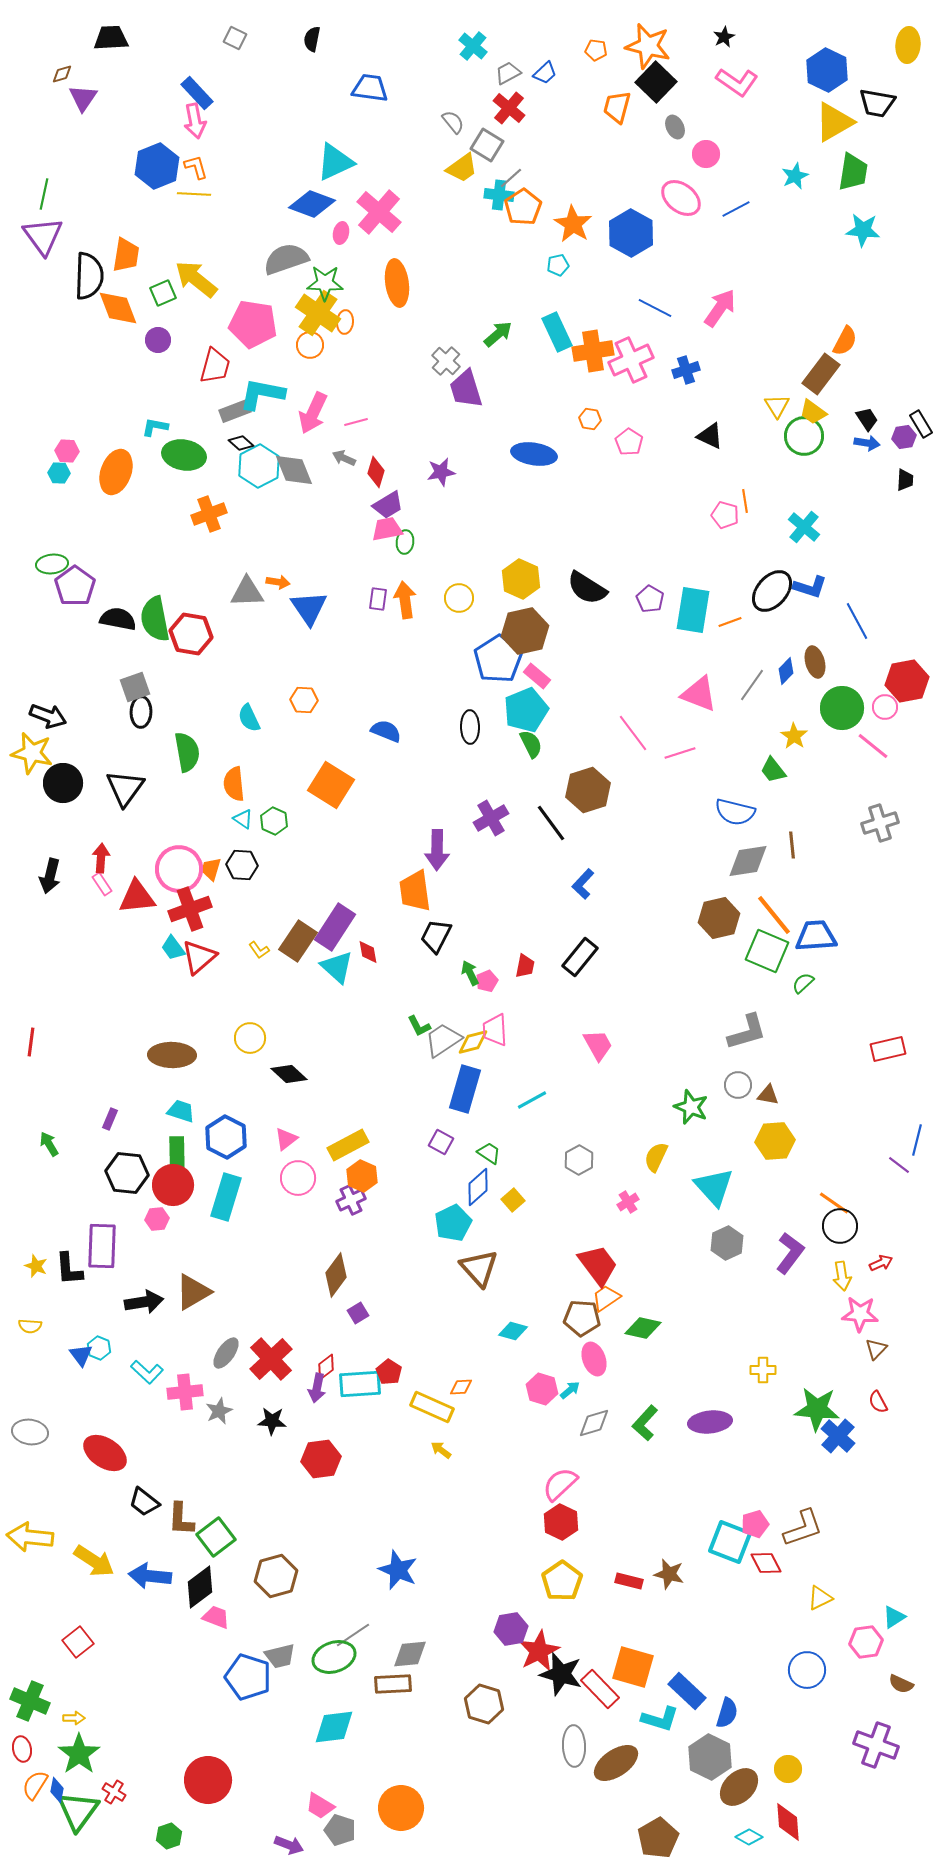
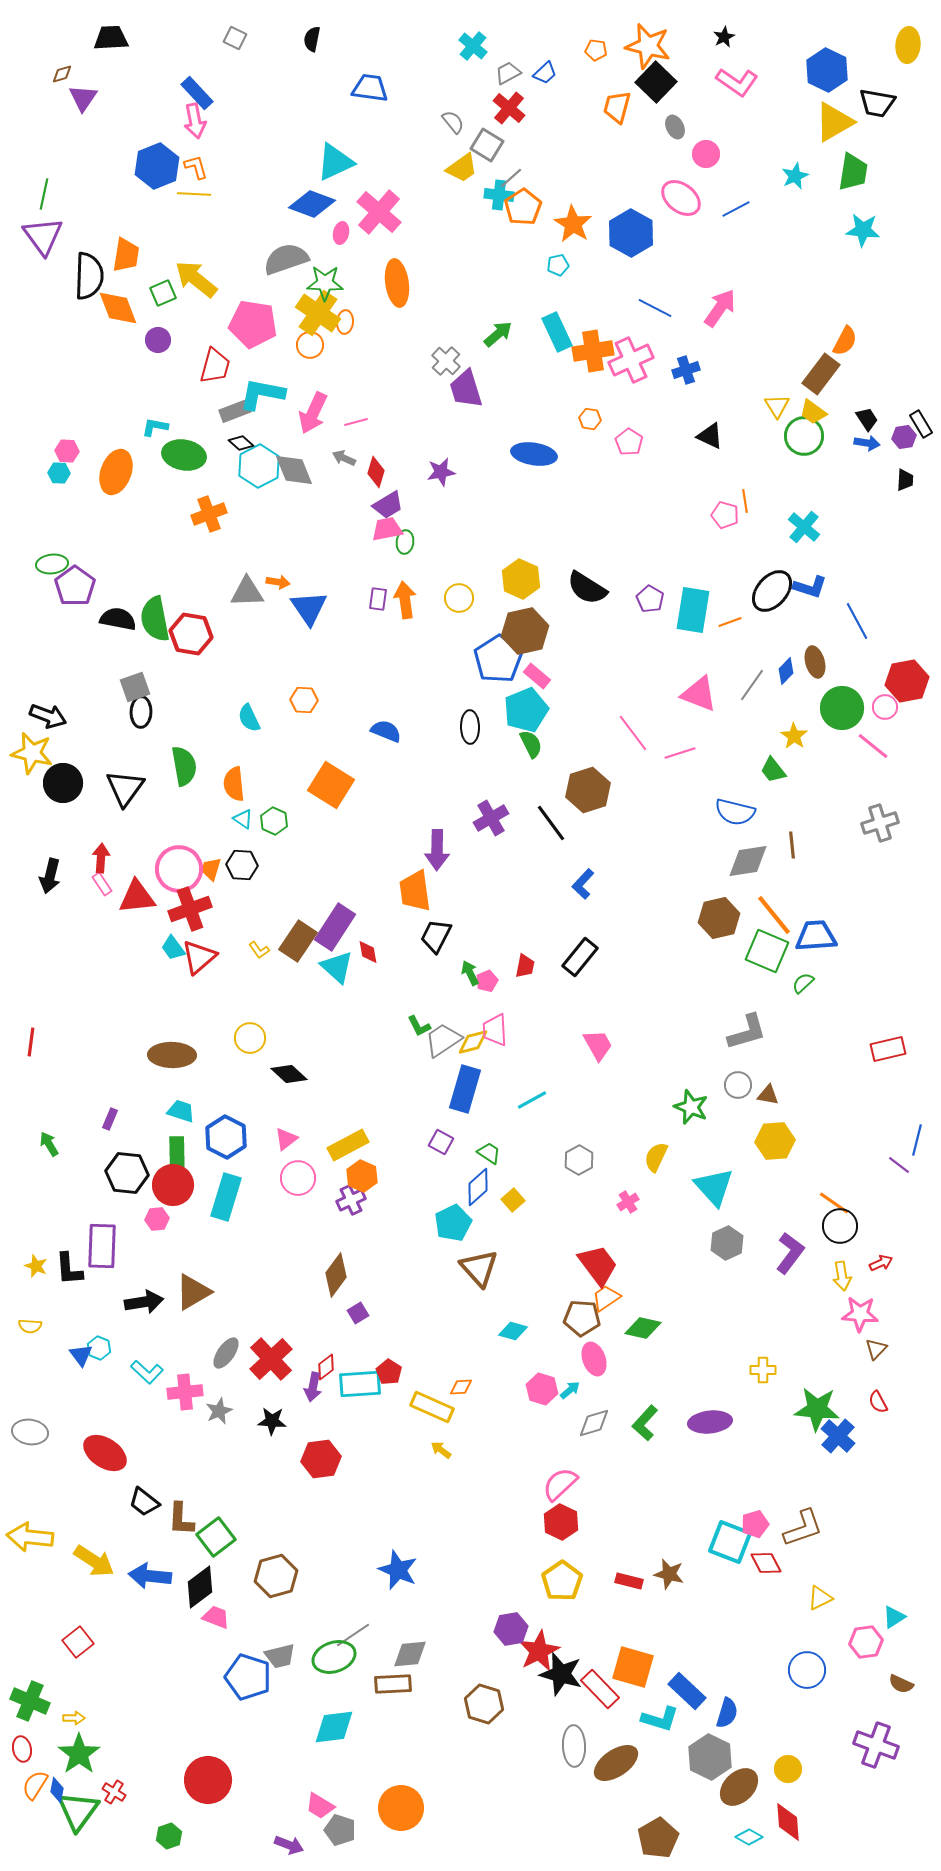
green semicircle at (187, 752): moved 3 px left, 14 px down
purple arrow at (317, 1388): moved 4 px left, 1 px up
